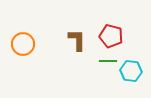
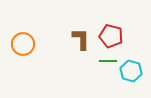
brown L-shape: moved 4 px right, 1 px up
cyan hexagon: rotated 10 degrees clockwise
